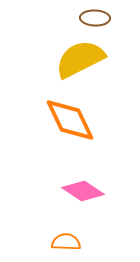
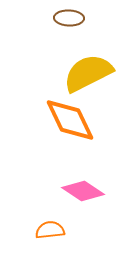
brown ellipse: moved 26 px left
yellow semicircle: moved 8 px right, 14 px down
orange semicircle: moved 16 px left, 12 px up; rotated 8 degrees counterclockwise
